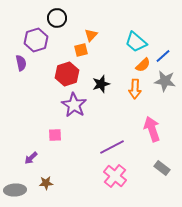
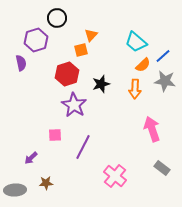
purple line: moved 29 px left; rotated 35 degrees counterclockwise
